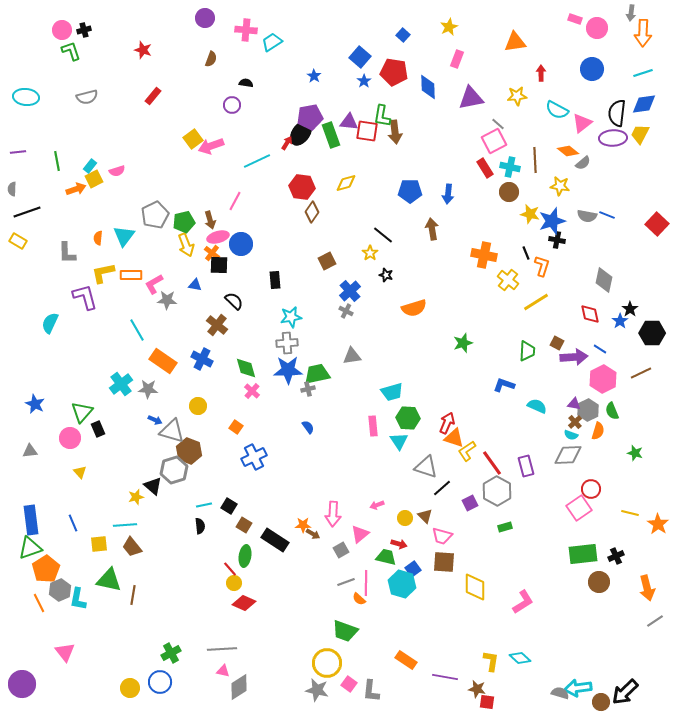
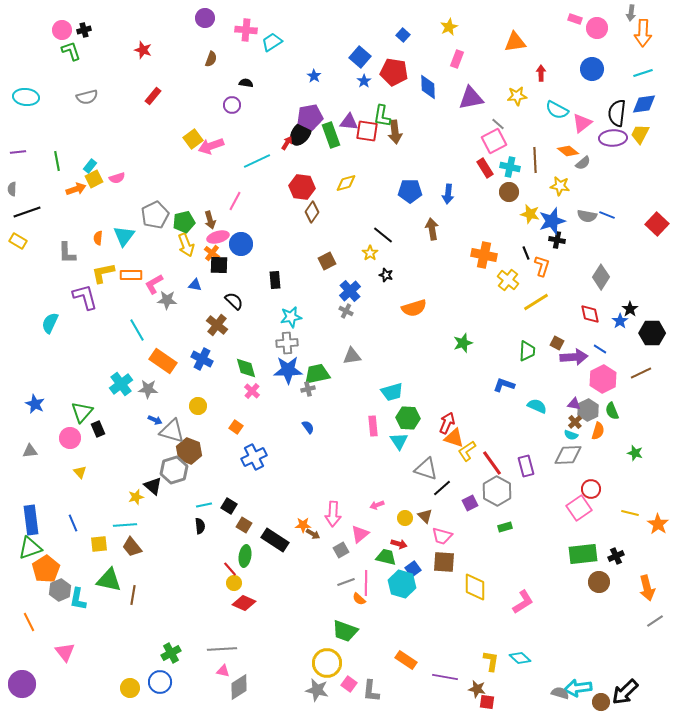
pink semicircle at (117, 171): moved 7 px down
gray diamond at (604, 280): moved 3 px left, 3 px up; rotated 20 degrees clockwise
gray triangle at (426, 467): moved 2 px down
orange line at (39, 603): moved 10 px left, 19 px down
